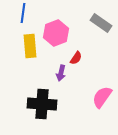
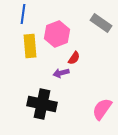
blue line: moved 1 px down
pink hexagon: moved 1 px right, 1 px down
red semicircle: moved 2 px left
purple arrow: rotated 63 degrees clockwise
pink semicircle: moved 12 px down
black cross: rotated 8 degrees clockwise
